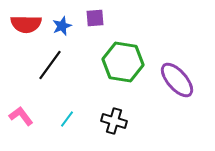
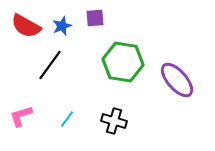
red semicircle: moved 2 px down; rotated 28 degrees clockwise
pink L-shape: rotated 70 degrees counterclockwise
